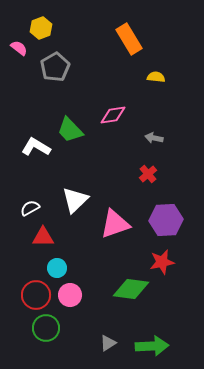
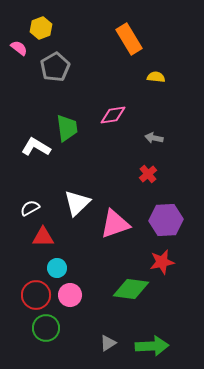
green trapezoid: moved 3 px left, 2 px up; rotated 144 degrees counterclockwise
white triangle: moved 2 px right, 3 px down
